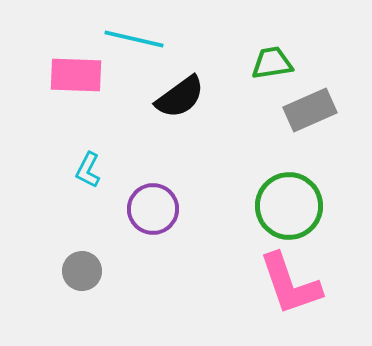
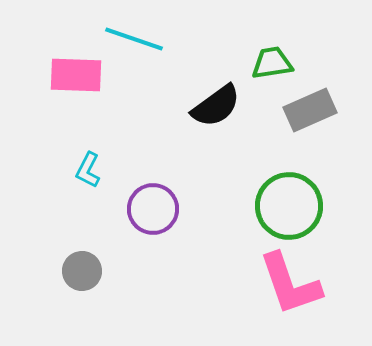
cyan line: rotated 6 degrees clockwise
black semicircle: moved 36 px right, 9 px down
